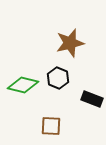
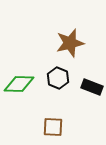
green diamond: moved 4 px left, 1 px up; rotated 12 degrees counterclockwise
black rectangle: moved 12 px up
brown square: moved 2 px right, 1 px down
